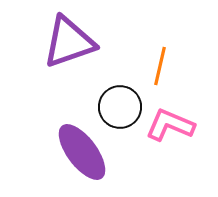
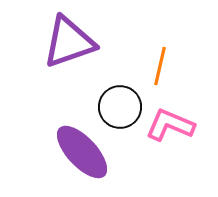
purple ellipse: rotated 6 degrees counterclockwise
